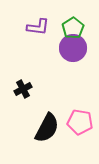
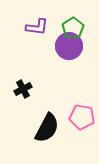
purple L-shape: moved 1 px left
purple circle: moved 4 px left, 2 px up
pink pentagon: moved 2 px right, 5 px up
